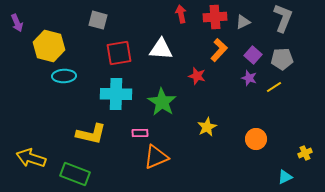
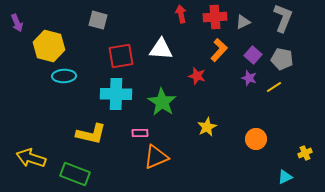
red square: moved 2 px right, 3 px down
gray pentagon: rotated 15 degrees clockwise
